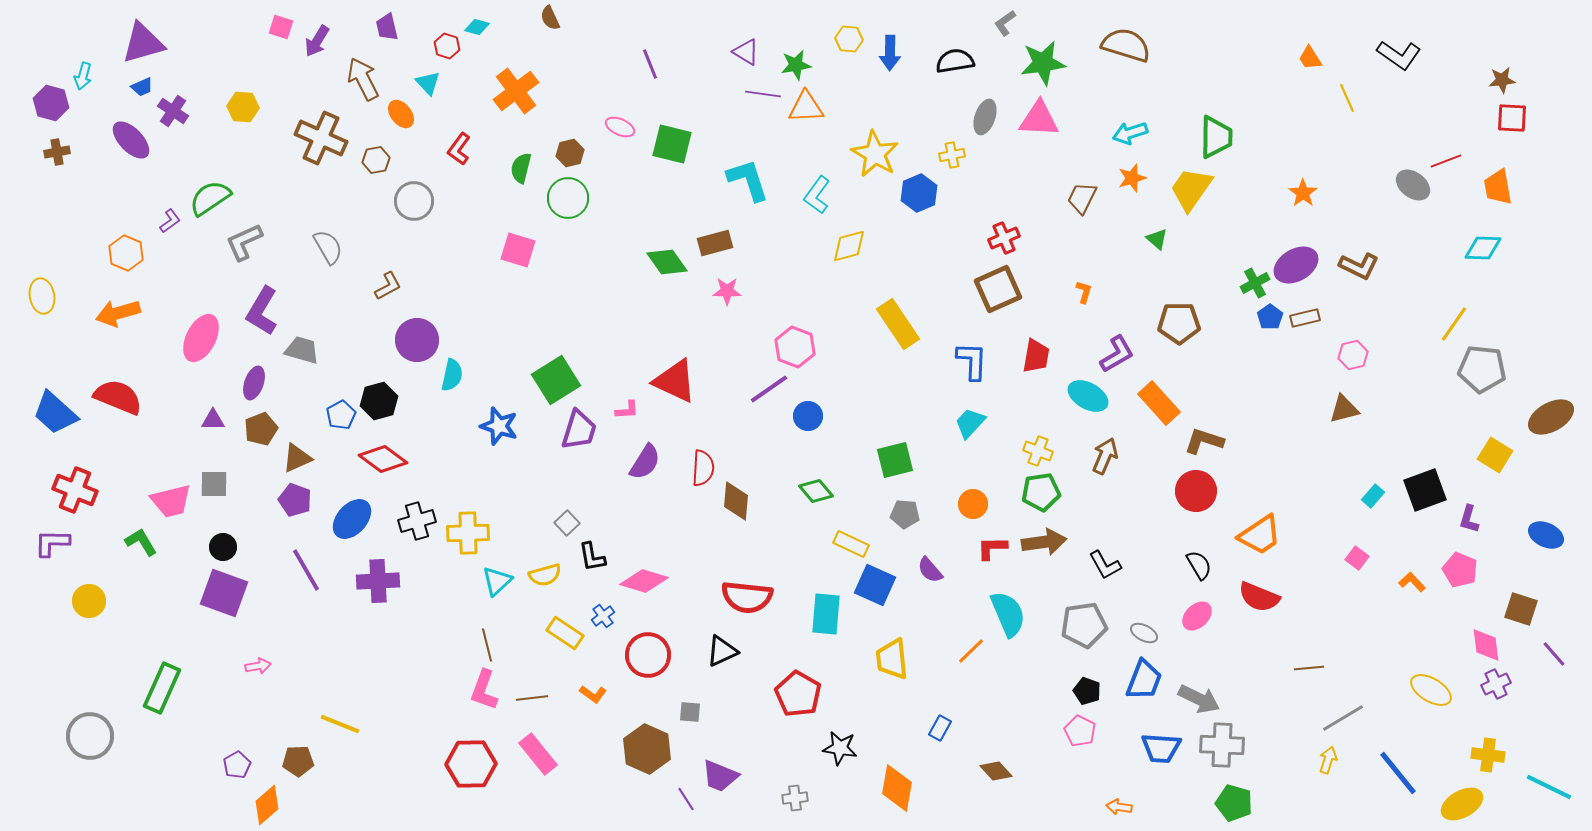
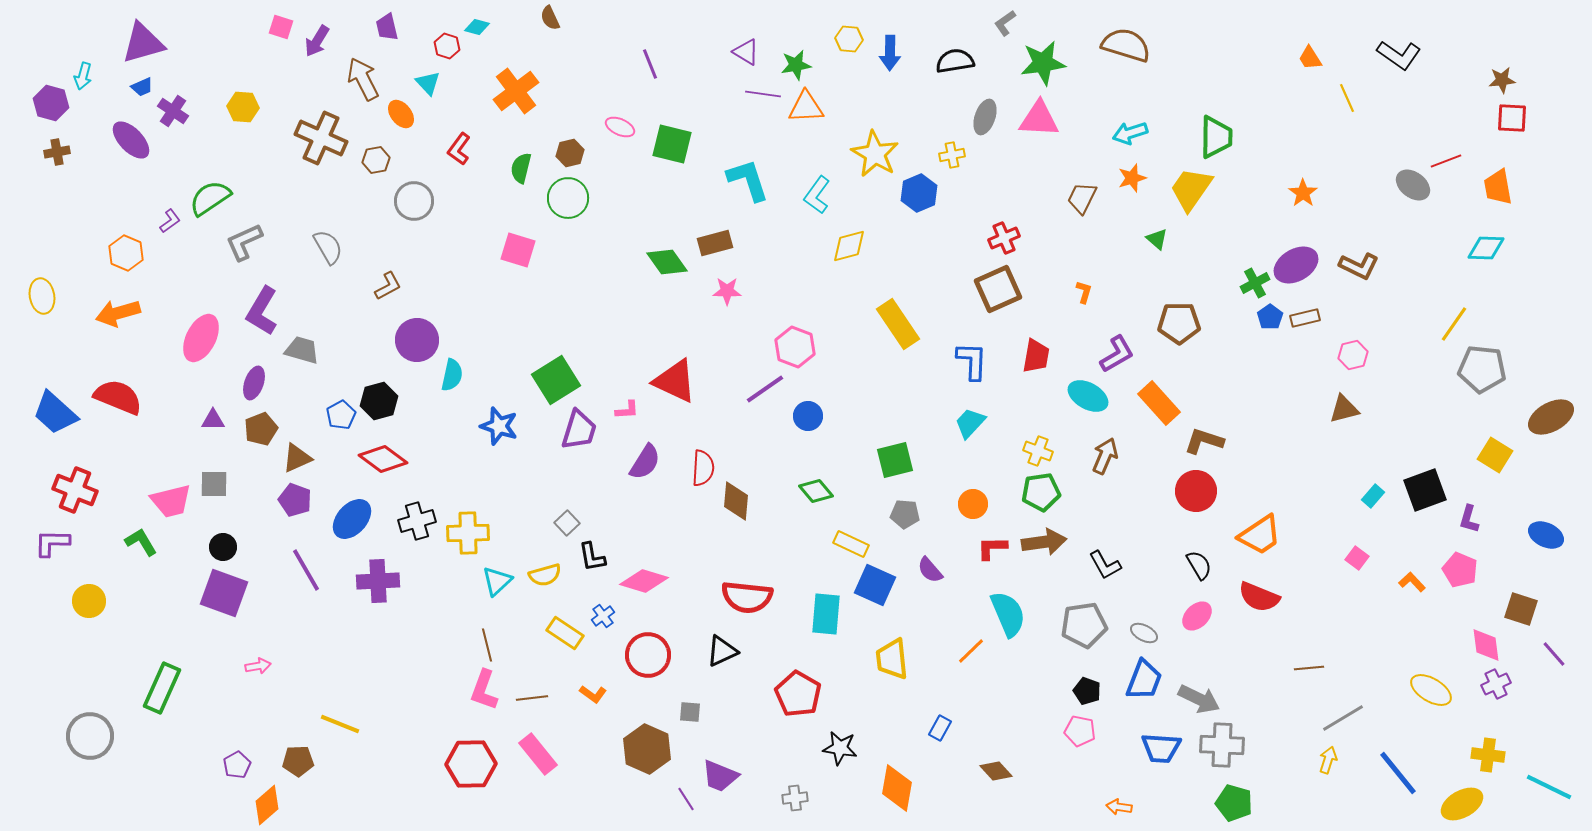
cyan diamond at (1483, 248): moved 3 px right
purple line at (769, 389): moved 4 px left
pink pentagon at (1080, 731): rotated 16 degrees counterclockwise
